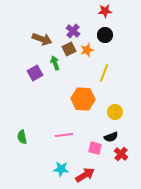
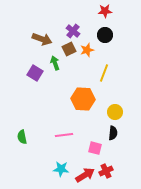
purple square: rotated 28 degrees counterclockwise
black semicircle: moved 2 px right, 4 px up; rotated 64 degrees counterclockwise
red cross: moved 15 px left, 17 px down; rotated 24 degrees clockwise
